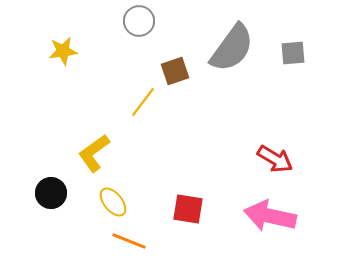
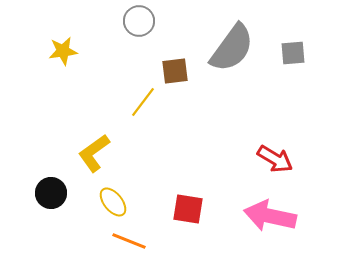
brown square: rotated 12 degrees clockwise
